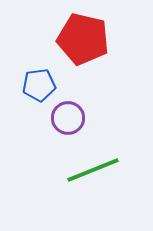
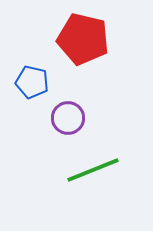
blue pentagon: moved 7 px left, 3 px up; rotated 20 degrees clockwise
